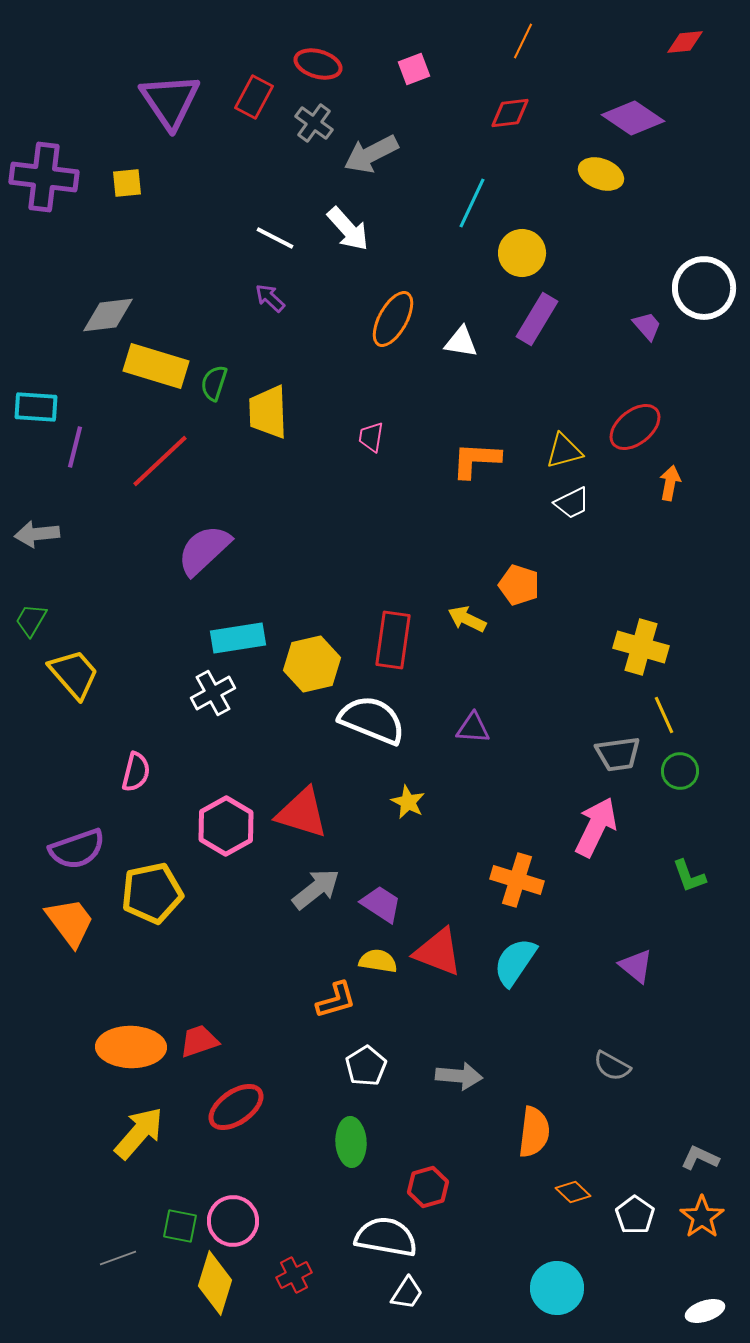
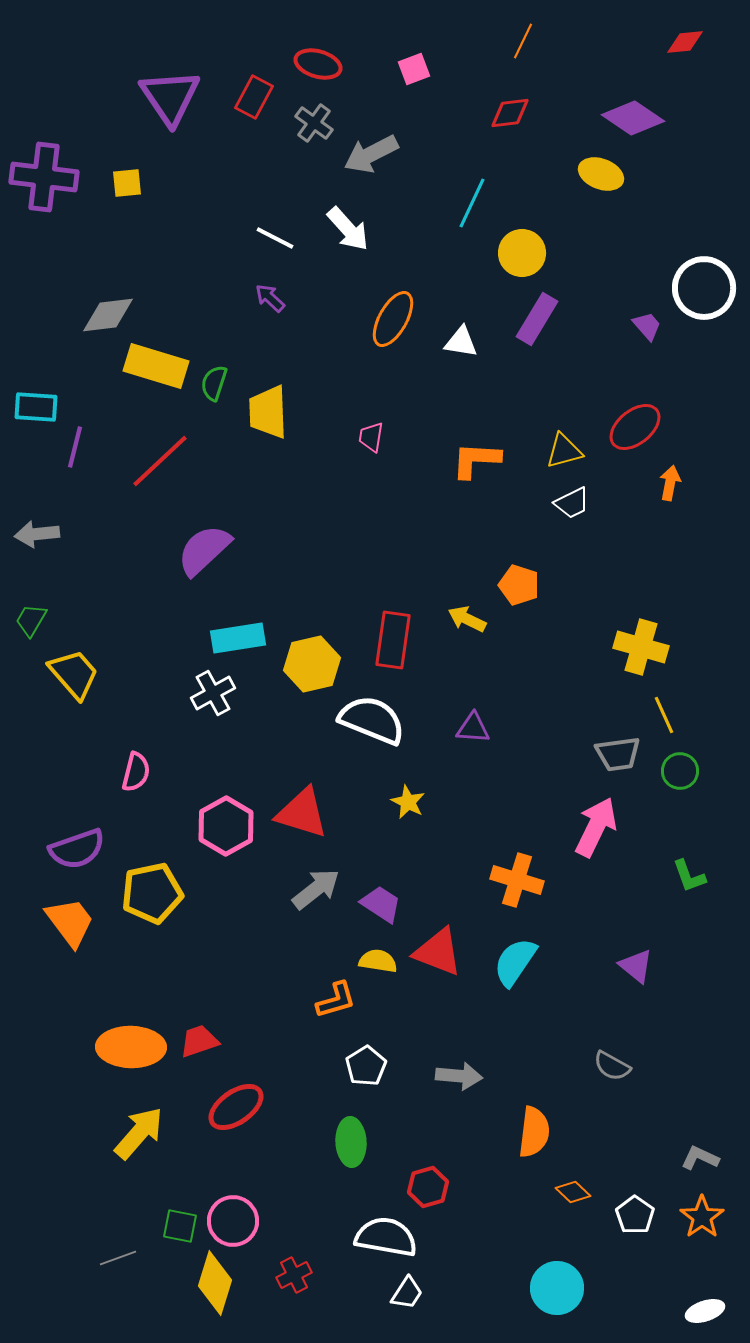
purple triangle at (170, 101): moved 4 px up
